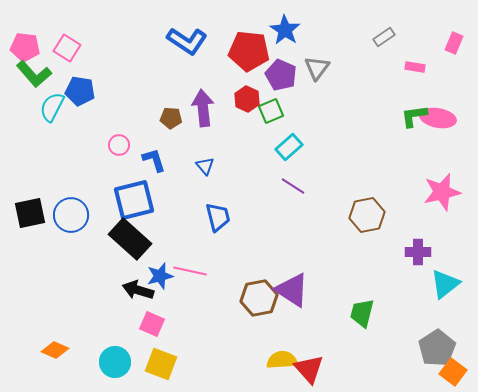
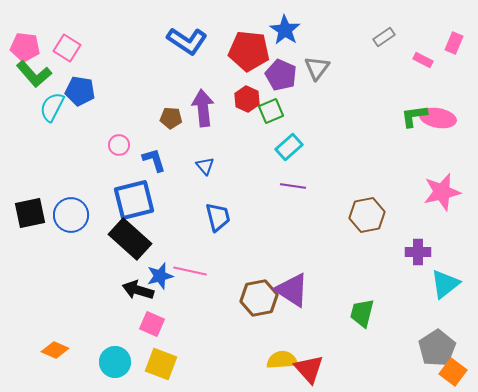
pink rectangle at (415, 67): moved 8 px right, 7 px up; rotated 18 degrees clockwise
purple line at (293, 186): rotated 25 degrees counterclockwise
